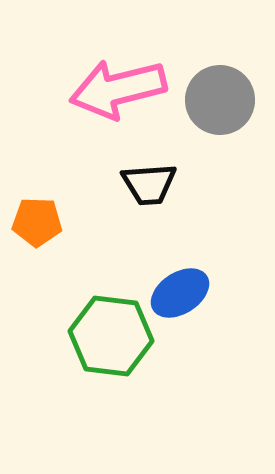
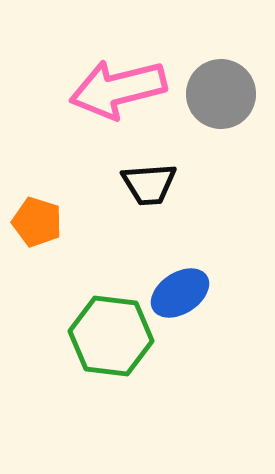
gray circle: moved 1 px right, 6 px up
orange pentagon: rotated 15 degrees clockwise
